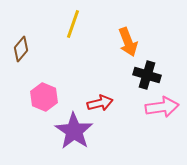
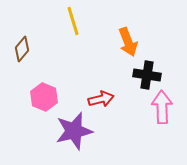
yellow line: moved 3 px up; rotated 36 degrees counterclockwise
brown diamond: moved 1 px right
black cross: rotated 8 degrees counterclockwise
red arrow: moved 1 px right, 4 px up
pink arrow: rotated 84 degrees counterclockwise
purple star: rotated 24 degrees clockwise
